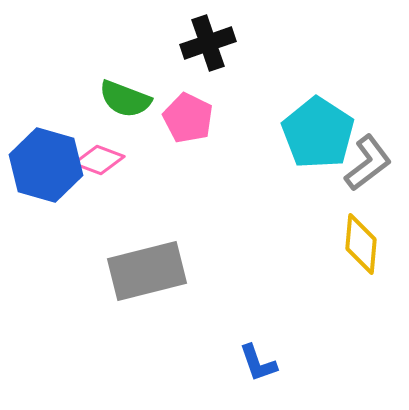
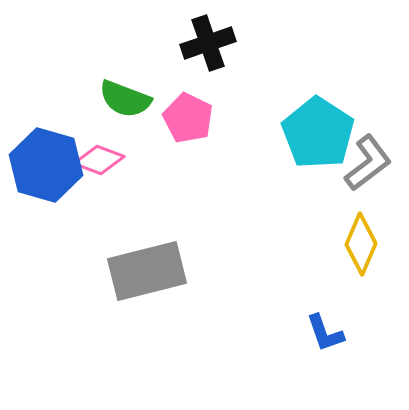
yellow diamond: rotated 18 degrees clockwise
blue L-shape: moved 67 px right, 30 px up
